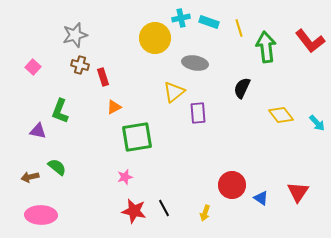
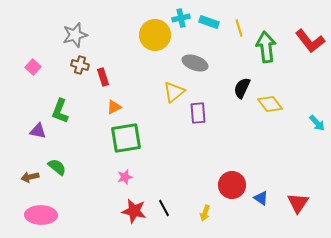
yellow circle: moved 3 px up
gray ellipse: rotated 10 degrees clockwise
yellow diamond: moved 11 px left, 11 px up
green square: moved 11 px left, 1 px down
red triangle: moved 11 px down
